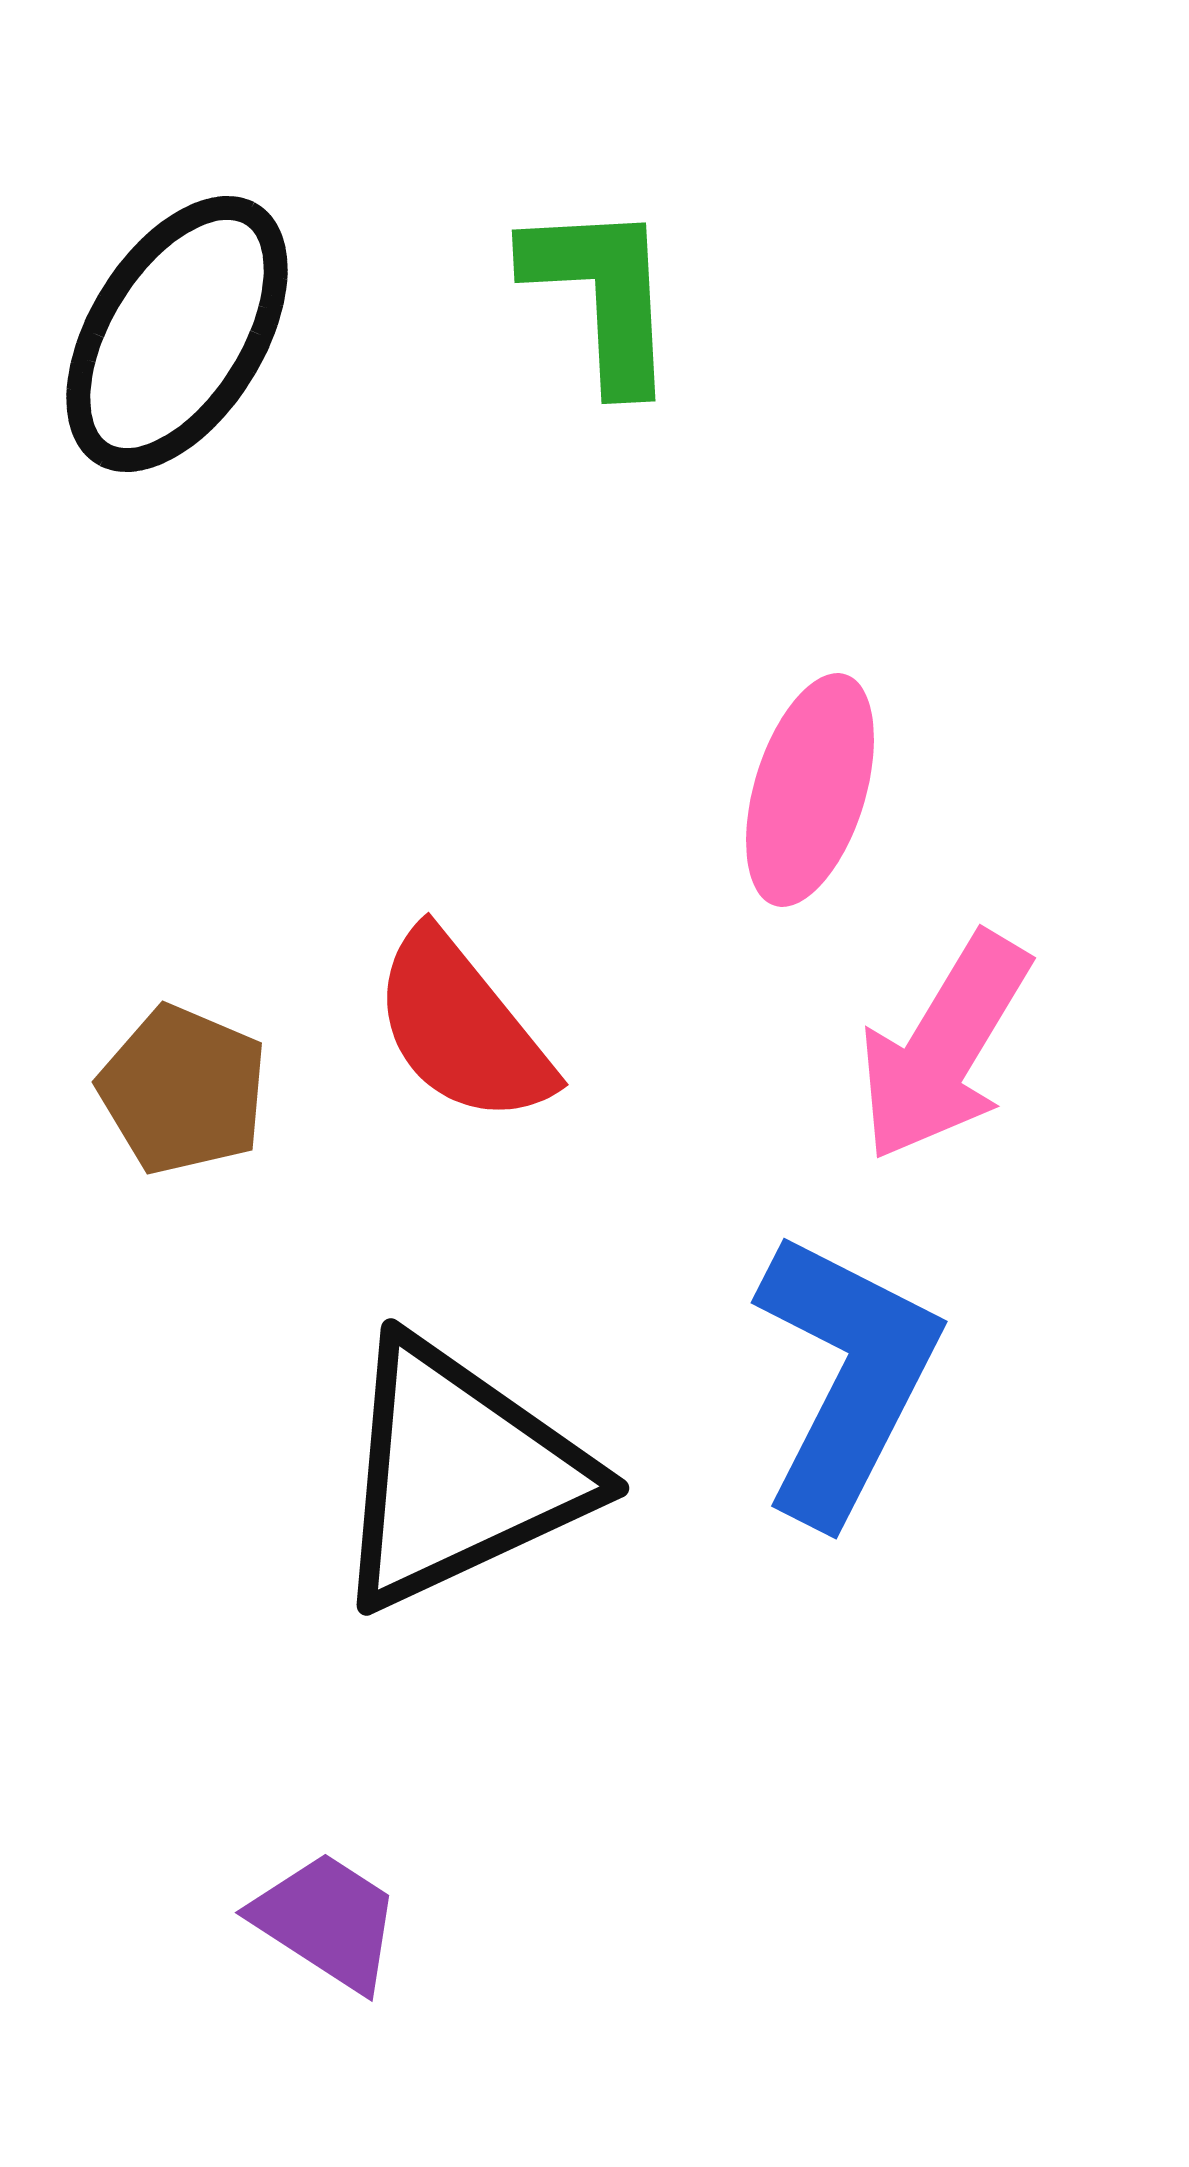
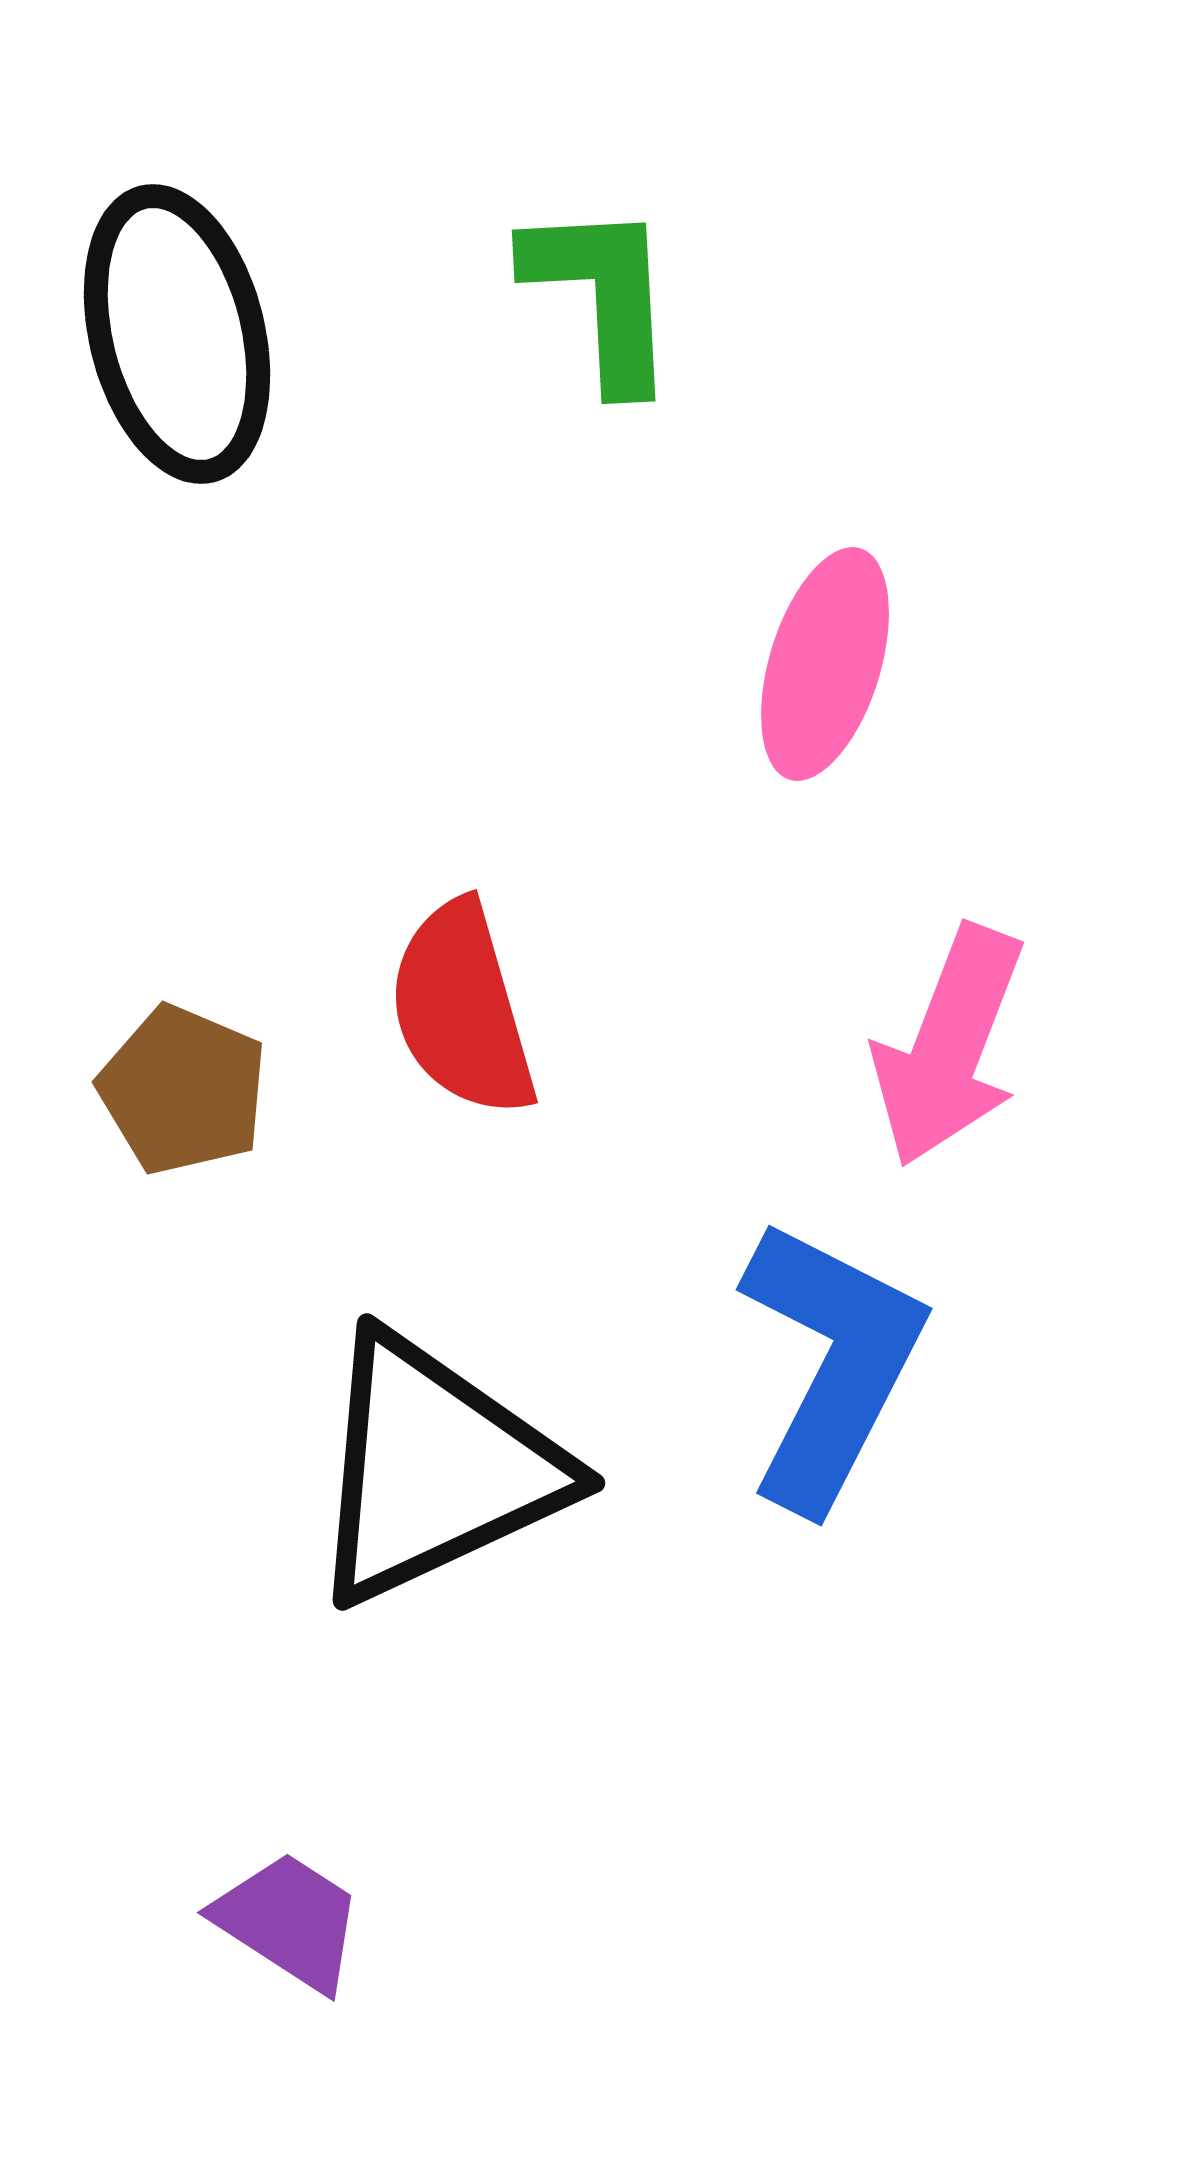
black ellipse: rotated 46 degrees counterclockwise
pink ellipse: moved 15 px right, 126 px up
red semicircle: moved 19 px up; rotated 23 degrees clockwise
pink arrow: moved 5 px right, 1 px up; rotated 10 degrees counterclockwise
blue L-shape: moved 15 px left, 13 px up
black triangle: moved 24 px left, 5 px up
purple trapezoid: moved 38 px left
